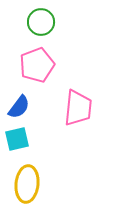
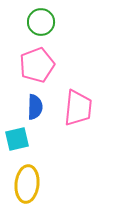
blue semicircle: moved 16 px right; rotated 35 degrees counterclockwise
